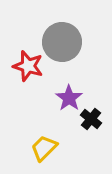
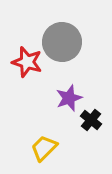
red star: moved 1 px left, 4 px up
purple star: rotated 16 degrees clockwise
black cross: moved 1 px down
